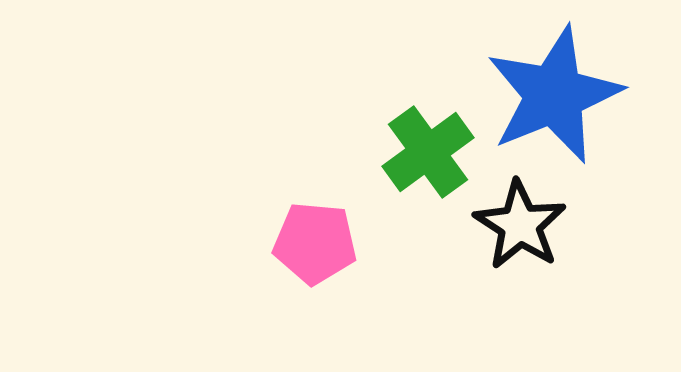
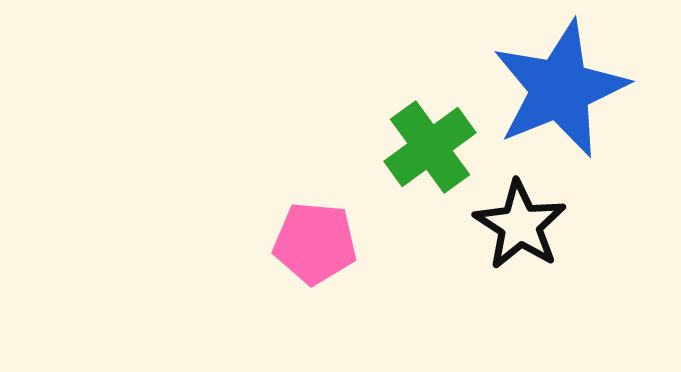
blue star: moved 6 px right, 6 px up
green cross: moved 2 px right, 5 px up
